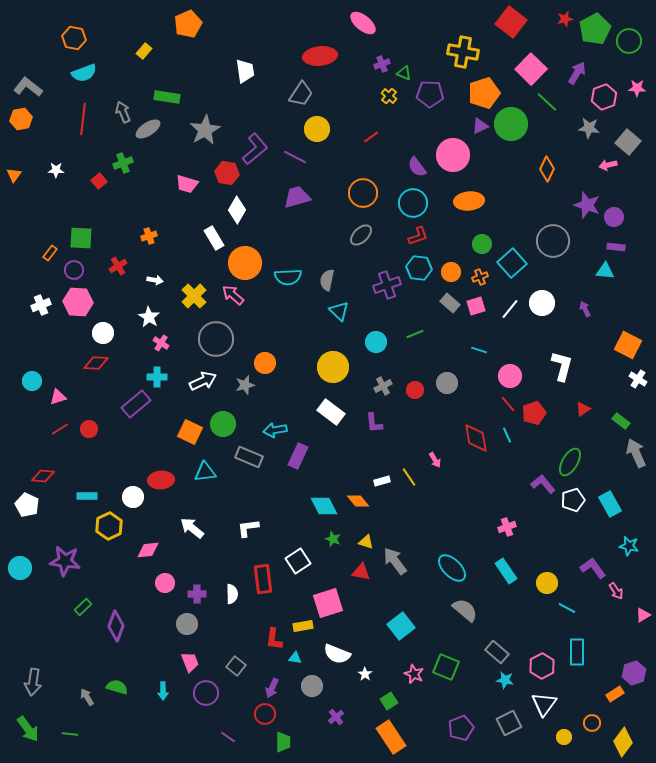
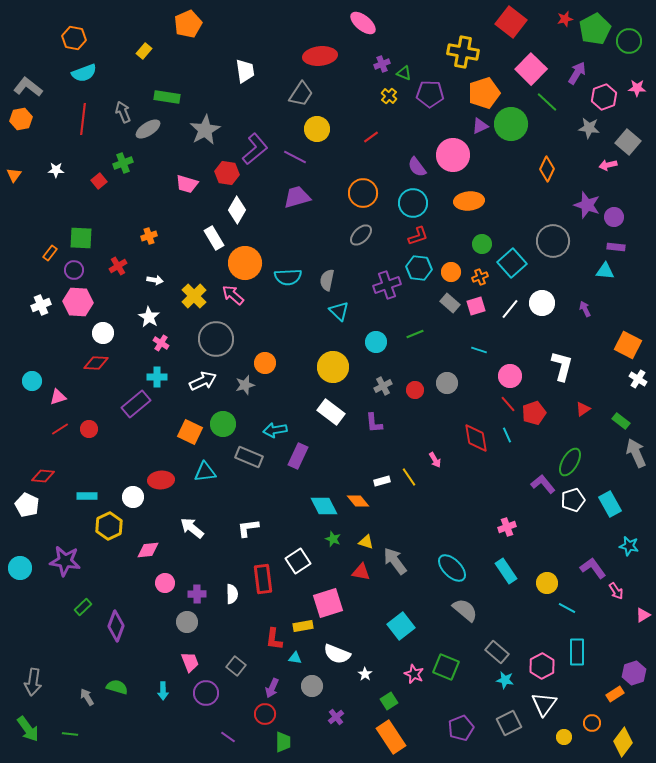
gray circle at (187, 624): moved 2 px up
